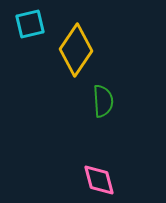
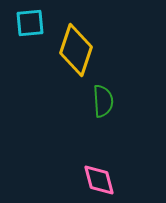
cyan square: moved 1 px up; rotated 8 degrees clockwise
yellow diamond: rotated 15 degrees counterclockwise
